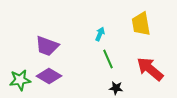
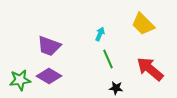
yellow trapezoid: moved 2 px right; rotated 35 degrees counterclockwise
purple trapezoid: moved 2 px right
